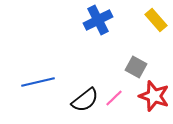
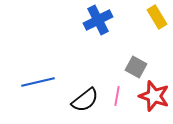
yellow rectangle: moved 1 px right, 3 px up; rotated 10 degrees clockwise
pink line: moved 3 px right, 2 px up; rotated 36 degrees counterclockwise
